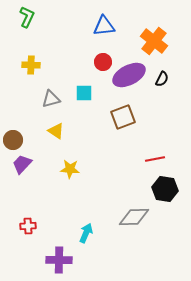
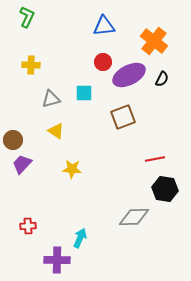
yellow star: moved 2 px right
cyan arrow: moved 6 px left, 5 px down
purple cross: moved 2 px left
